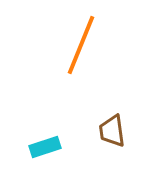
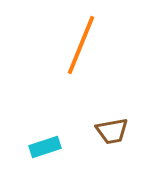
brown trapezoid: rotated 92 degrees counterclockwise
